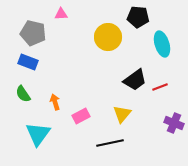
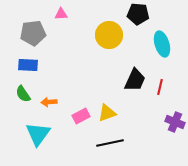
black pentagon: moved 3 px up
gray pentagon: rotated 20 degrees counterclockwise
yellow circle: moved 1 px right, 2 px up
blue rectangle: moved 3 px down; rotated 18 degrees counterclockwise
black trapezoid: rotated 30 degrees counterclockwise
red line: rotated 56 degrees counterclockwise
orange arrow: moved 6 px left; rotated 77 degrees counterclockwise
yellow triangle: moved 15 px left, 1 px up; rotated 30 degrees clockwise
purple cross: moved 1 px right, 1 px up
